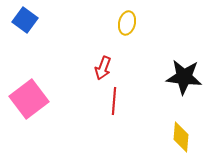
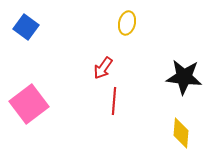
blue square: moved 1 px right, 7 px down
red arrow: rotated 15 degrees clockwise
pink square: moved 5 px down
yellow diamond: moved 4 px up
